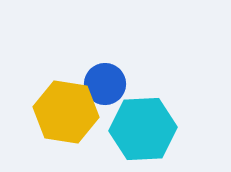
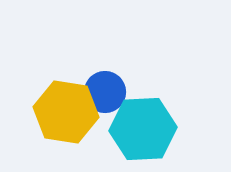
blue circle: moved 8 px down
